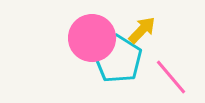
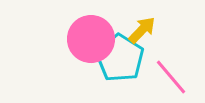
pink circle: moved 1 px left, 1 px down
cyan pentagon: moved 2 px right, 1 px up
